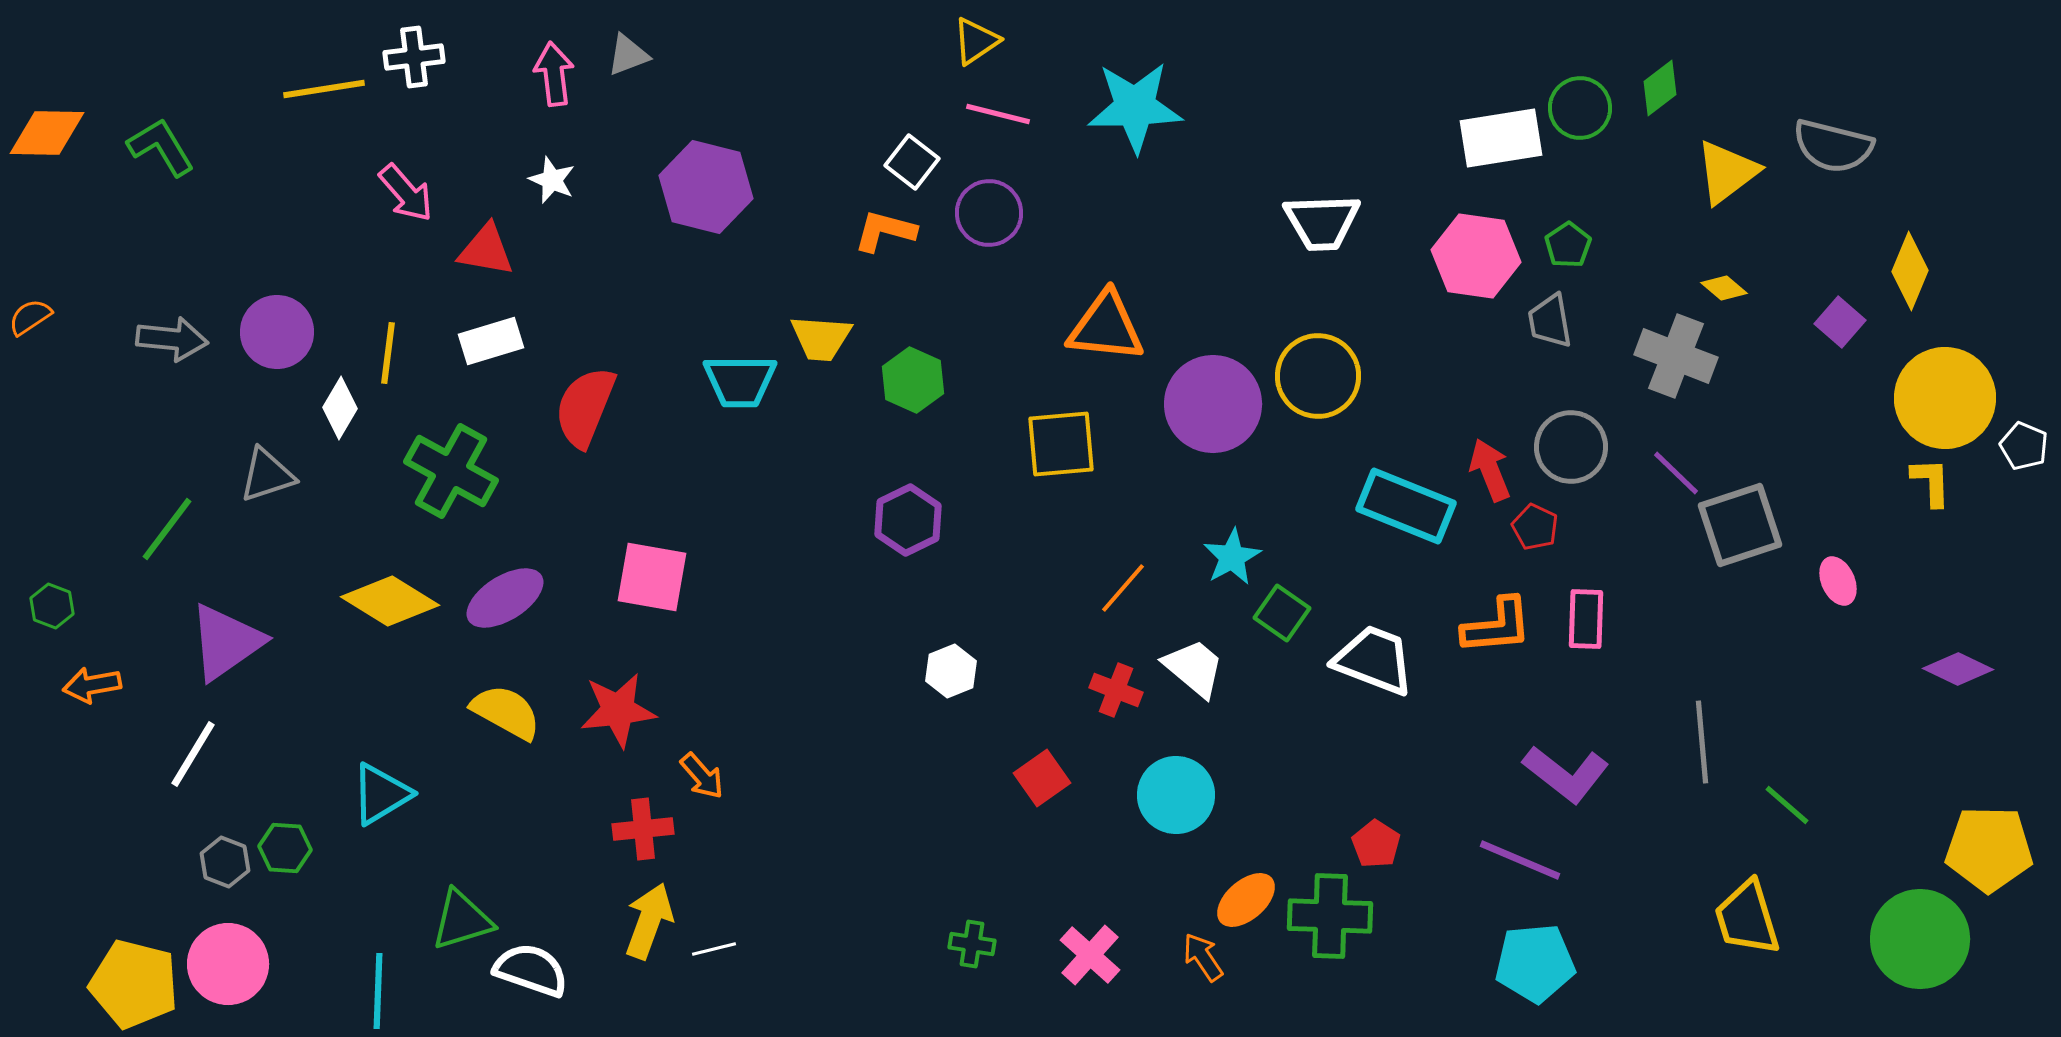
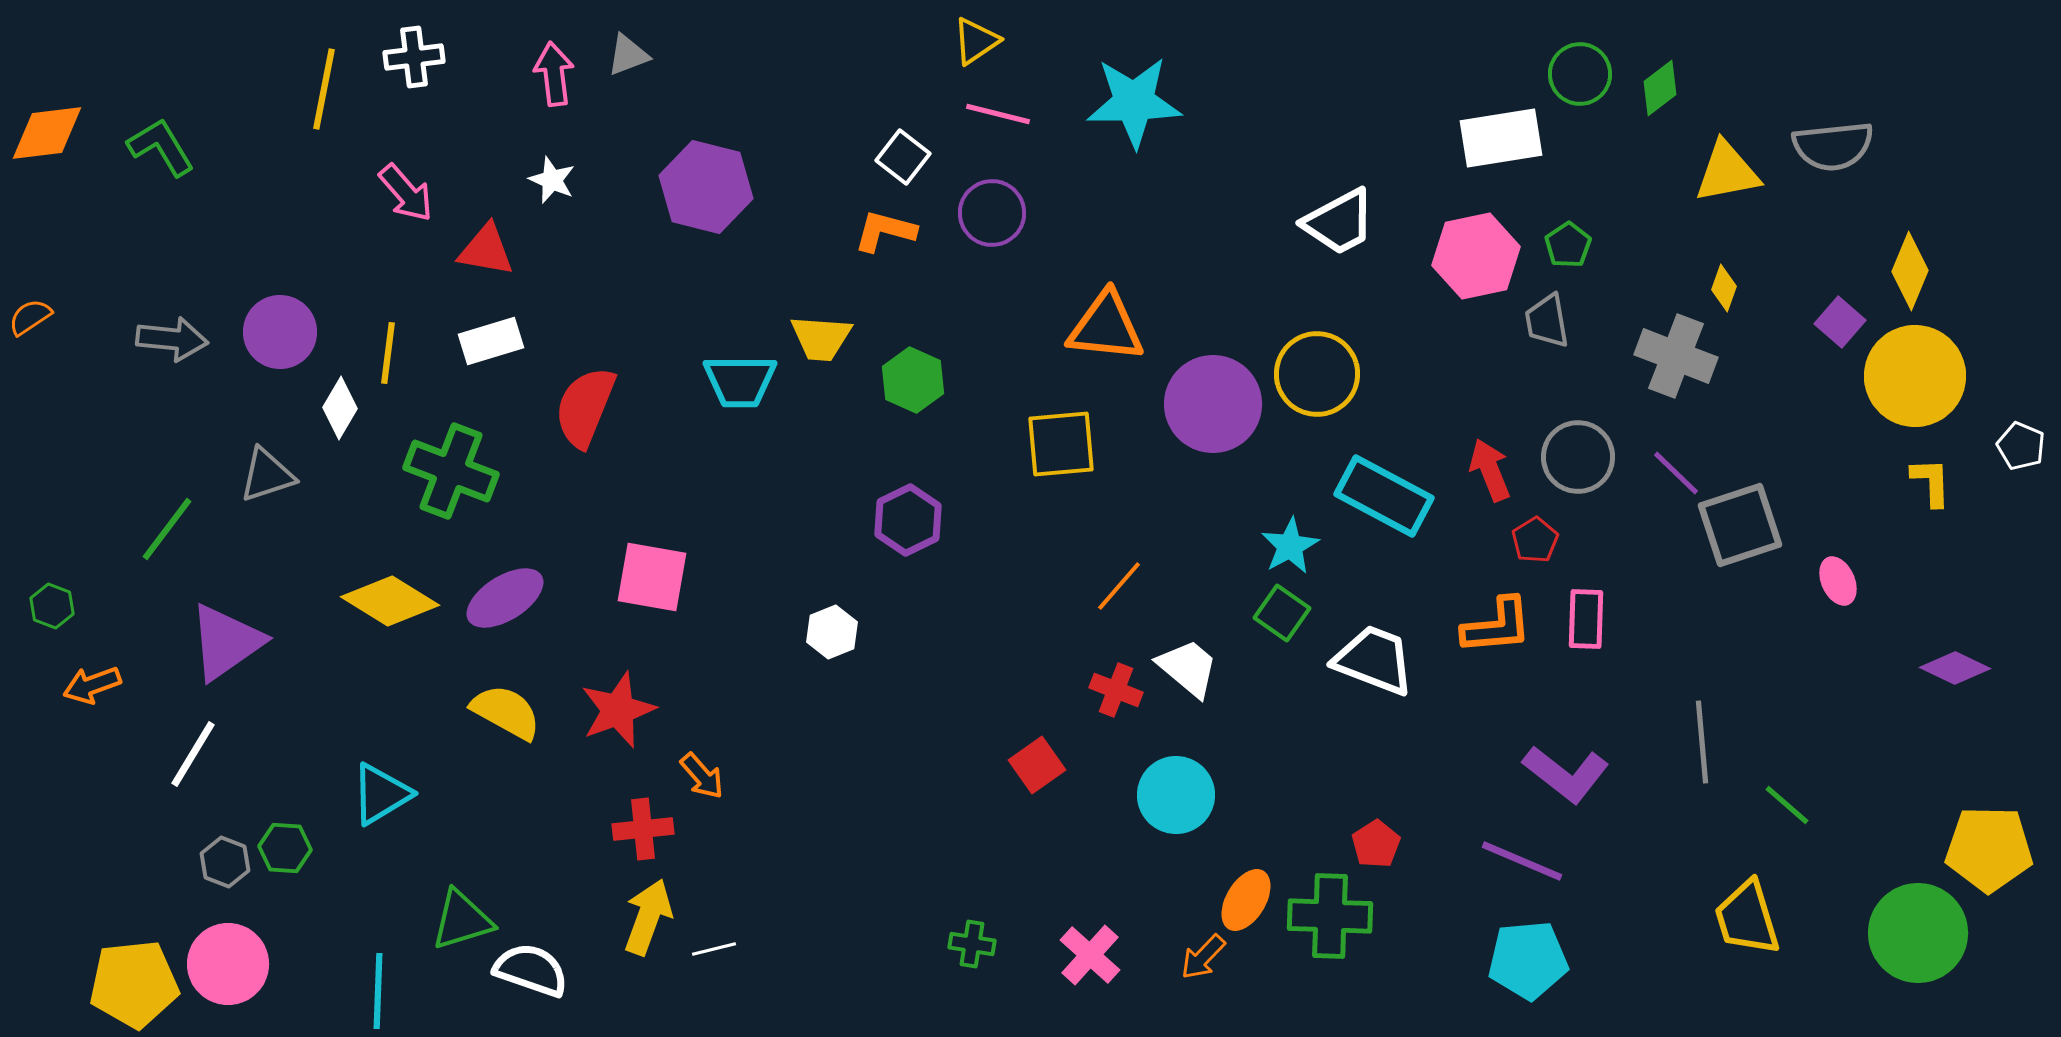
yellow line at (324, 89): rotated 70 degrees counterclockwise
cyan star at (1135, 107): moved 1 px left, 5 px up
green circle at (1580, 108): moved 34 px up
orange diamond at (47, 133): rotated 8 degrees counterclockwise
gray semicircle at (1833, 146): rotated 20 degrees counterclockwise
white square at (912, 162): moved 9 px left, 5 px up
yellow triangle at (1727, 172): rotated 26 degrees clockwise
purple circle at (989, 213): moved 3 px right
white trapezoid at (1322, 222): moved 17 px right; rotated 26 degrees counterclockwise
pink hexagon at (1476, 256): rotated 20 degrees counterclockwise
yellow diamond at (1724, 288): rotated 69 degrees clockwise
gray trapezoid at (1550, 321): moved 3 px left
purple circle at (277, 332): moved 3 px right
yellow circle at (1318, 376): moved 1 px left, 2 px up
yellow circle at (1945, 398): moved 30 px left, 22 px up
white pentagon at (2024, 446): moved 3 px left
gray circle at (1571, 447): moved 7 px right, 10 px down
green cross at (451, 471): rotated 8 degrees counterclockwise
cyan rectangle at (1406, 506): moved 22 px left, 10 px up; rotated 6 degrees clockwise
red pentagon at (1535, 527): moved 13 px down; rotated 15 degrees clockwise
cyan star at (1232, 557): moved 58 px right, 11 px up
orange line at (1123, 588): moved 4 px left, 2 px up
white trapezoid at (1194, 668): moved 6 px left
purple diamond at (1958, 669): moved 3 px left, 1 px up
white hexagon at (951, 671): moved 119 px left, 39 px up
orange arrow at (92, 685): rotated 10 degrees counterclockwise
red star at (618, 710): rotated 14 degrees counterclockwise
red square at (1042, 778): moved 5 px left, 13 px up
red pentagon at (1376, 844): rotated 6 degrees clockwise
purple line at (1520, 860): moved 2 px right, 1 px down
orange ellipse at (1246, 900): rotated 18 degrees counterclockwise
yellow arrow at (649, 921): moved 1 px left, 4 px up
green circle at (1920, 939): moved 2 px left, 6 px up
orange arrow at (1203, 957): rotated 102 degrees counterclockwise
cyan pentagon at (1535, 963): moved 7 px left, 3 px up
yellow pentagon at (134, 984): rotated 20 degrees counterclockwise
